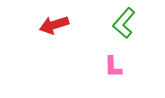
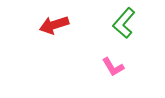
pink L-shape: rotated 30 degrees counterclockwise
